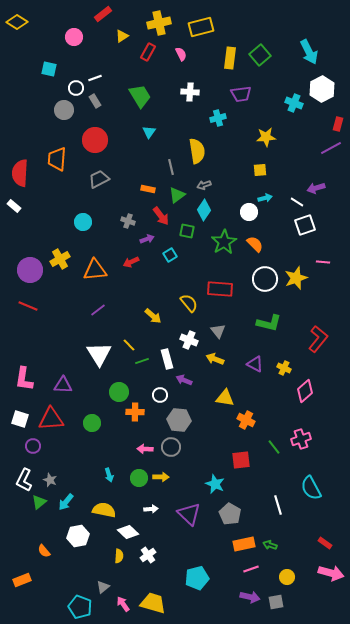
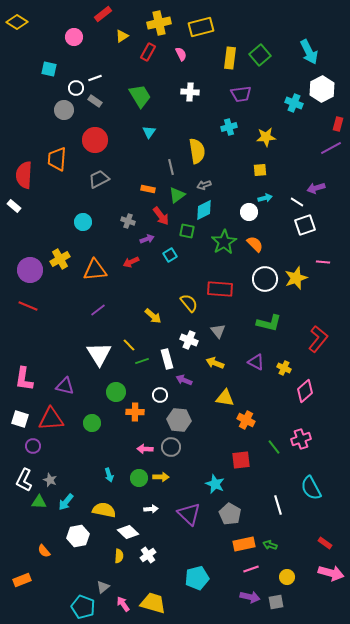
gray rectangle at (95, 101): rotated 24 degrees counterclockwise
cyan cross at (218, 118): moved 11 px right, 9 px down
red semicircle at (20, 173): moved 4 px right, 2 px down
cyan diamond at (204, 210): rotated 30 degrees clockwise
yellow arrow at (215, 359): moved 4 px down
purple triangle at (255, 364): moved 1 px right, 2 px up
purple triangle at (63, 385): moved 2 px right, 1 px down; rotated 12 degrees clockwise
green circle at (119, 392): moved 3 px left
green triangle at (39, 502): rotated 42 degrees clockwise
cyan pentagon at (80, 607): moved 3 px right
